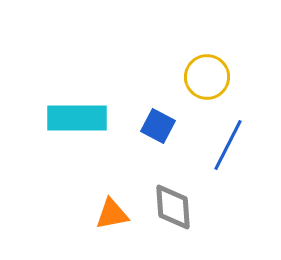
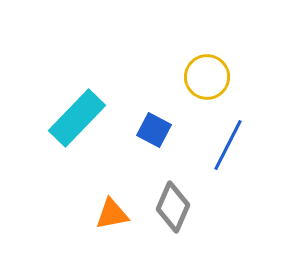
cyan rectangle: rotated 46 degrees counterclockwise
blue square: moved 4 px left, 4 px down
gray diamond: rotated 27 degrees clockwise
